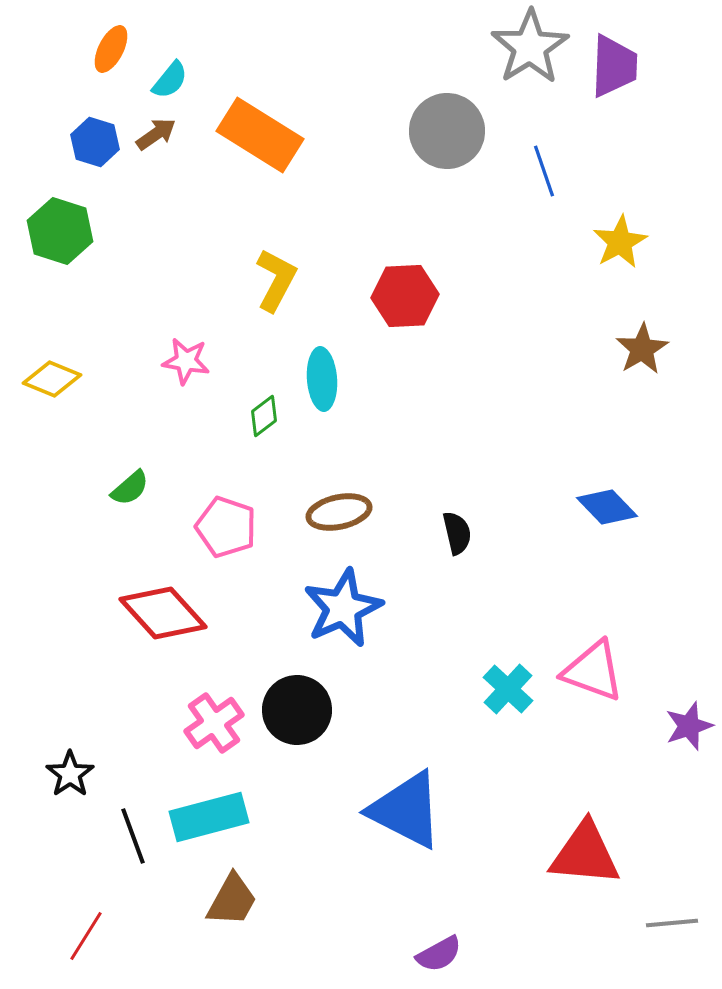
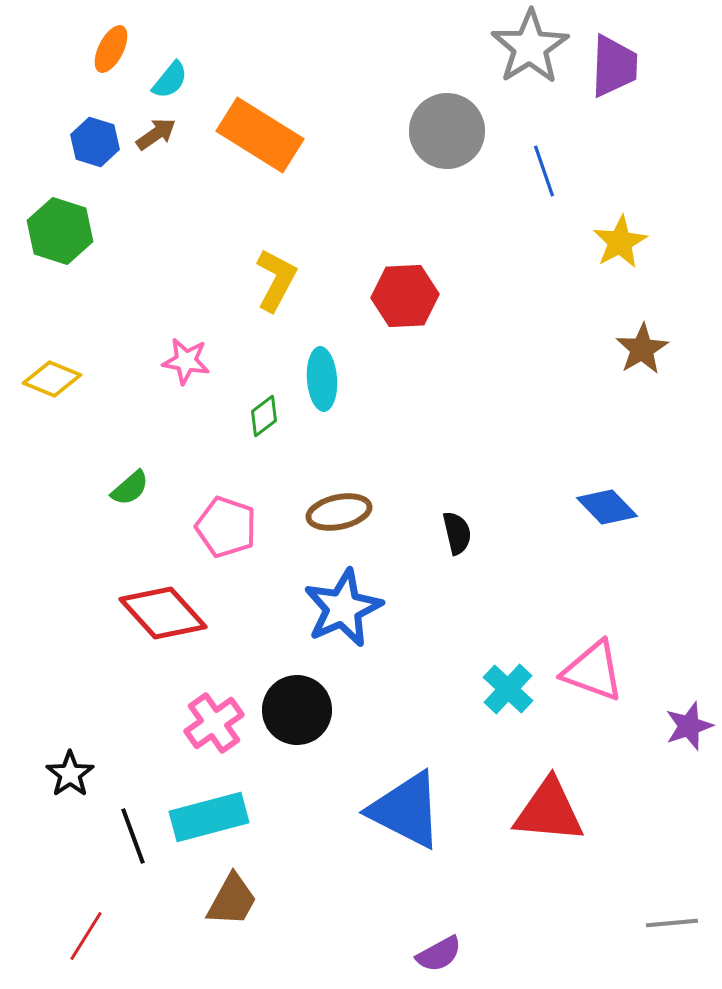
red triangle: moved 36 px left, 43 px up
